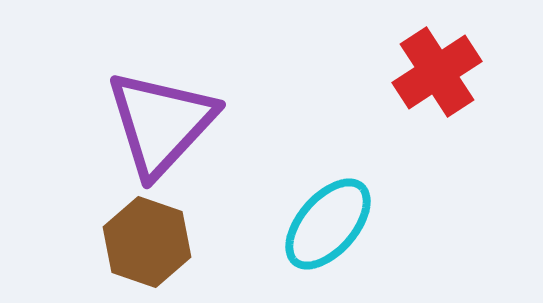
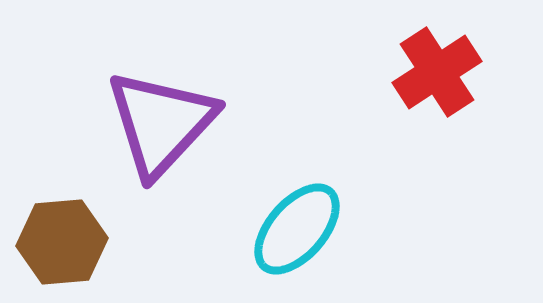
cyan ellipse: moved 31 px left, 5 px down
brown hexagon: moved 85 px left; rotated 24 degrees counterclockwise
